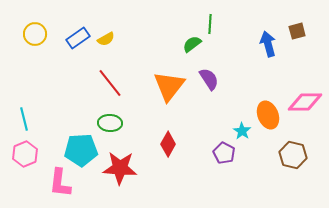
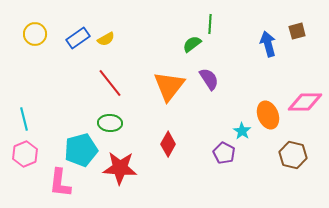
cyan pentagon: rotated 12 degrees counterclockwise
